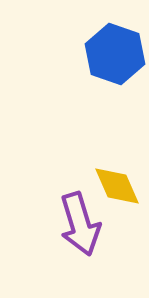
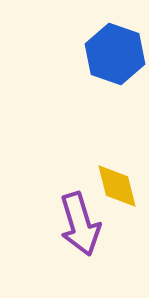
yellow diamond: rotated 9 degrees clockwise
